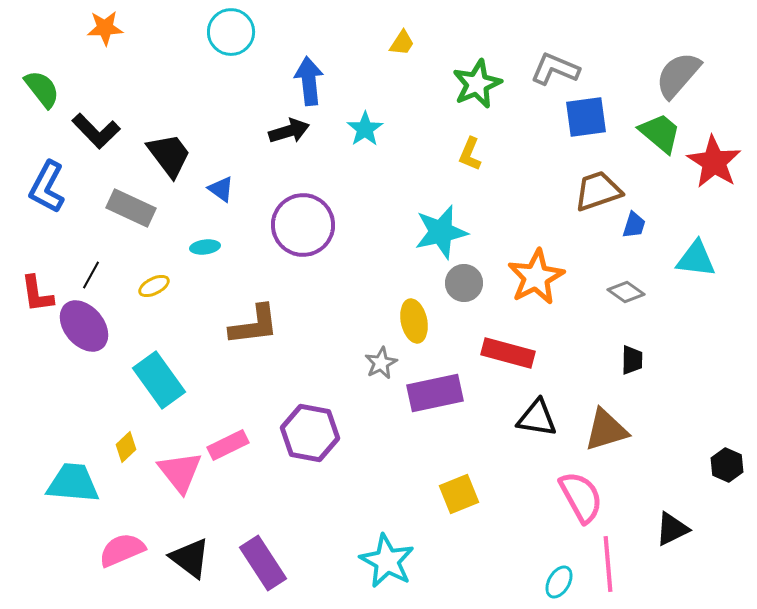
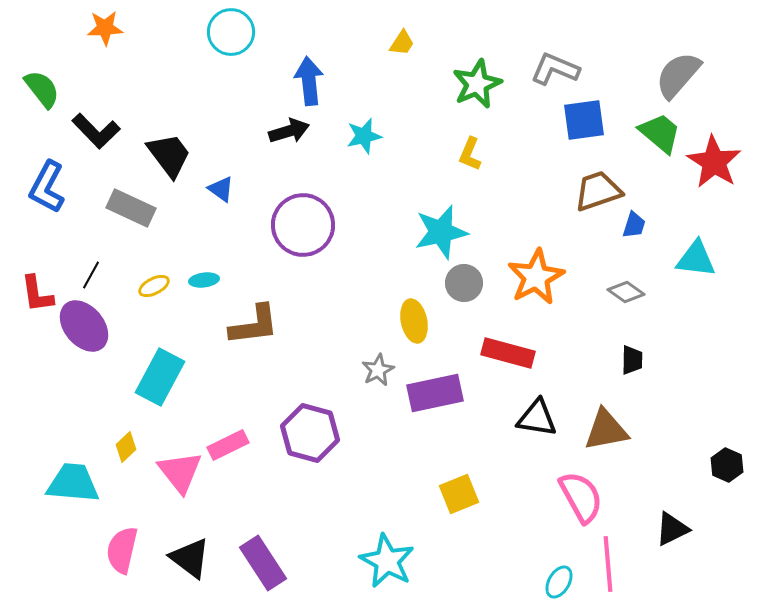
blue square at (586, 117): moved 2 px left, 3 px down
cyan star at (365, 129): moved 1 px left, 7 px down; rotated 21 degrees clockwise
cyan ellipse at (205, 247): moved 1 px left, 33 px down
gray star at (381, 363): moved 3 px left, 7 px down
cyan rectangle at (159, 380): moved 1 px right, 3 px up; rotated 64 degrees clockwise
brown triangle at (606, 430): rotated 6 degrees clockwise
purple hexagon at (310, 433): rotated 4 degrees clockwise
pink semicircle at (122, 550): rotated 54 degrees counterclockwise
